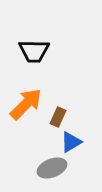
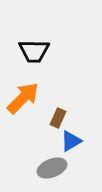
orange arrow: moved 3 px left, 6 px up
brown rectangle: moved 1 px down
blue triangle: moved 1 px up
